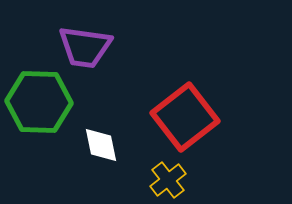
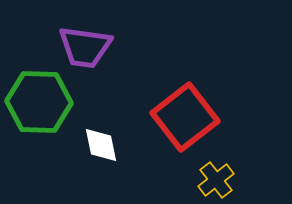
yellow cross: moved 48 px right
